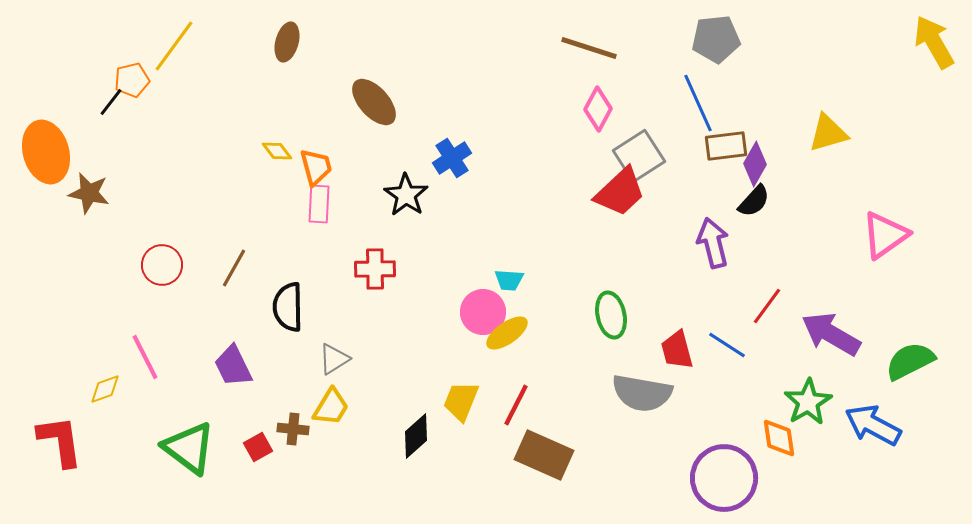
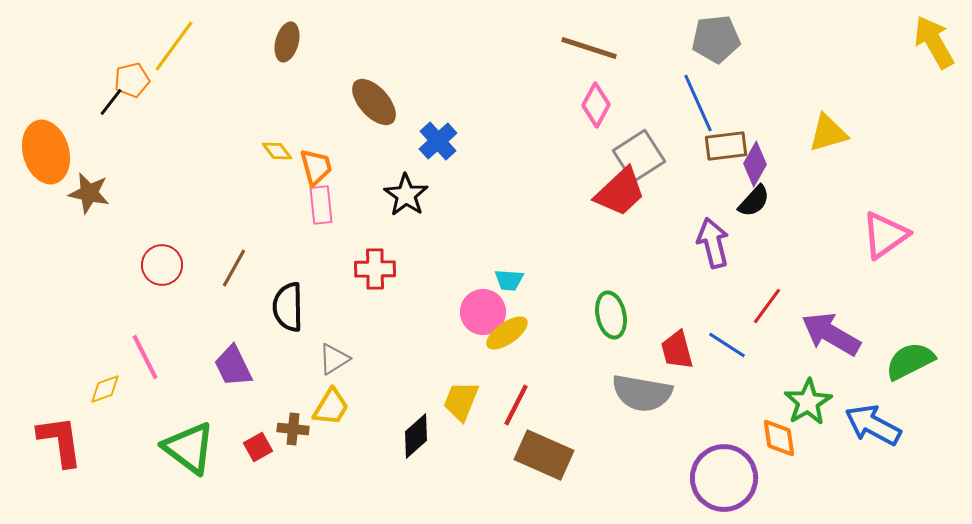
pink diamond at (598, 109): moved 2 px left, 4 px up
blue cross at (452, 158): moved 14 px left, 17 px up; rotated 9 degrees counterclockwise
pink rectangle at (319, 204): moved 2 px right, 1 px down; rotated 9 degrees counterclockwise
